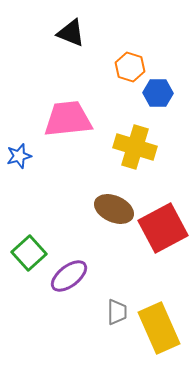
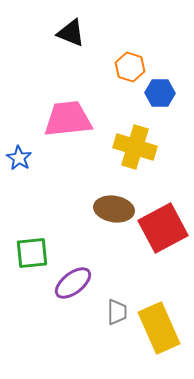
blue hexagon: moved 2 px right
blue star: moved 2 px down; rotated 25 degrees counterclockwise
brown ellipse: rotated 15 degrees counterclockwise
green square: moved 3 px right; rotated 36 degrees clockwise
purple ellipse: moved 4 px right, 7 px down
